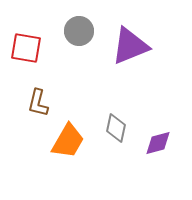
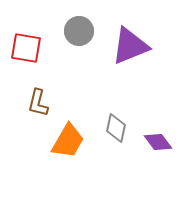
purple diamond: moved 1 px up; rotated 68 degrees clockwise
